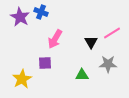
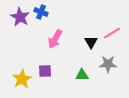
purple square: moved 8 px down
